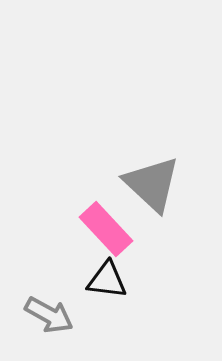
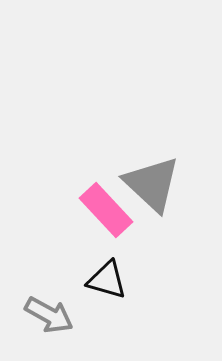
pink rectangle: moved 19 px up
black triangle: rotated 9 degrees clockwise
